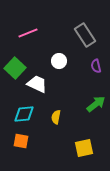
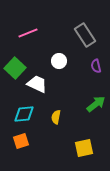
orange square: rotated 28 degrees counterclockwise
